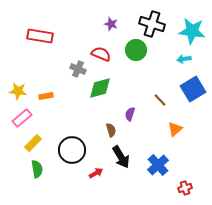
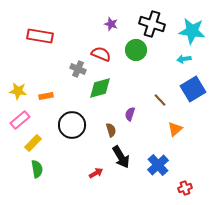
pink rectangle: moved 2 px left, 2 px down
black circle: moved 25 px up
